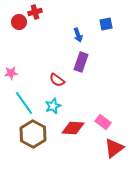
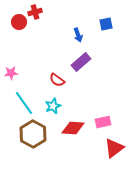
purple rectangle: rotated 30 degrees clockwise
pink rectangle: rotated 49 degrees counterclockwise
